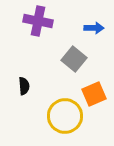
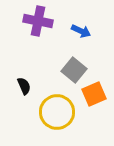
blue arrow: moved 13 px left, 3 px down; rotated 24 degrees clockwise
gray square: moved 11 px down
black semicircle: rotated 18 degrees counterclockwise
yellow circle: moved 8 px left, 4 px up
